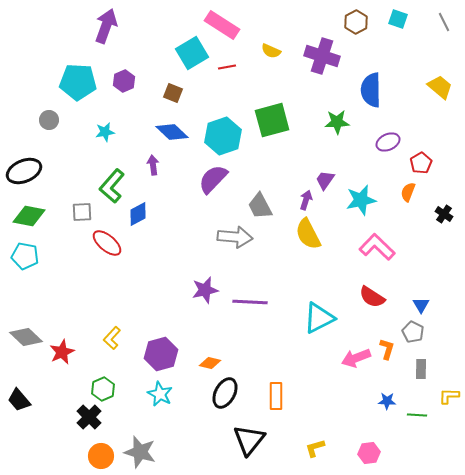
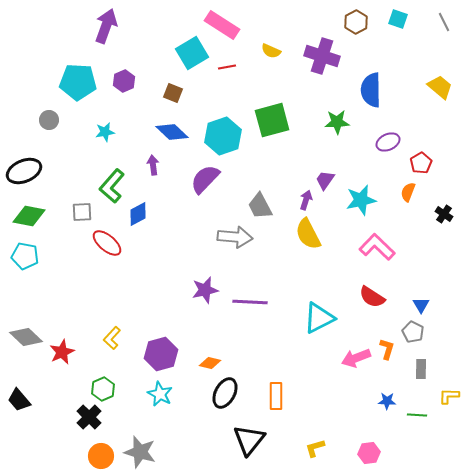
purple semicircle at (213, 179): moved 8 px left
